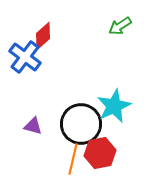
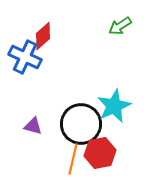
blue cross: rotated 12 degrees counterclockwise
